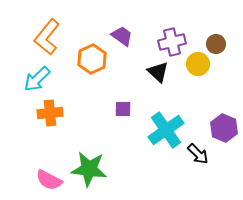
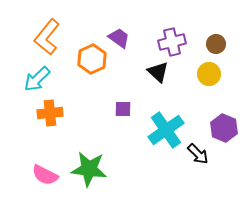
purple trapezoid: moved 3 px left, 2 px down
yellow circle: moved 11 px right, 10 px down
pink semicircle: moved 4 px left, 5 px up
